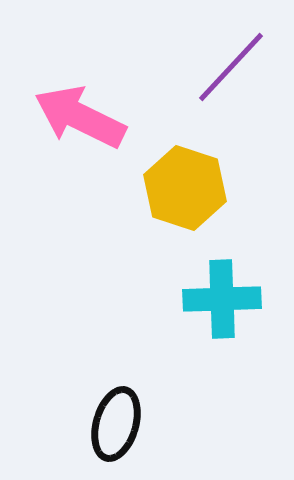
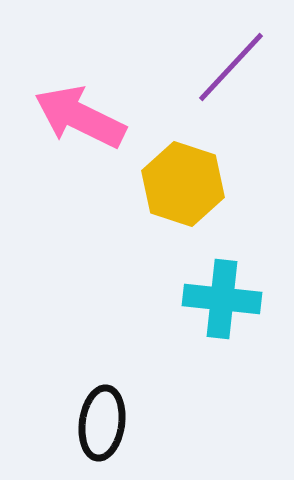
yellow hexagon: moved 2 px left, 4 px up
cyan cross: rotated 8 degrees clockwise
black ellipse: moved 14 px left, 1 px up; rotated 8 degrees counterclockwise
